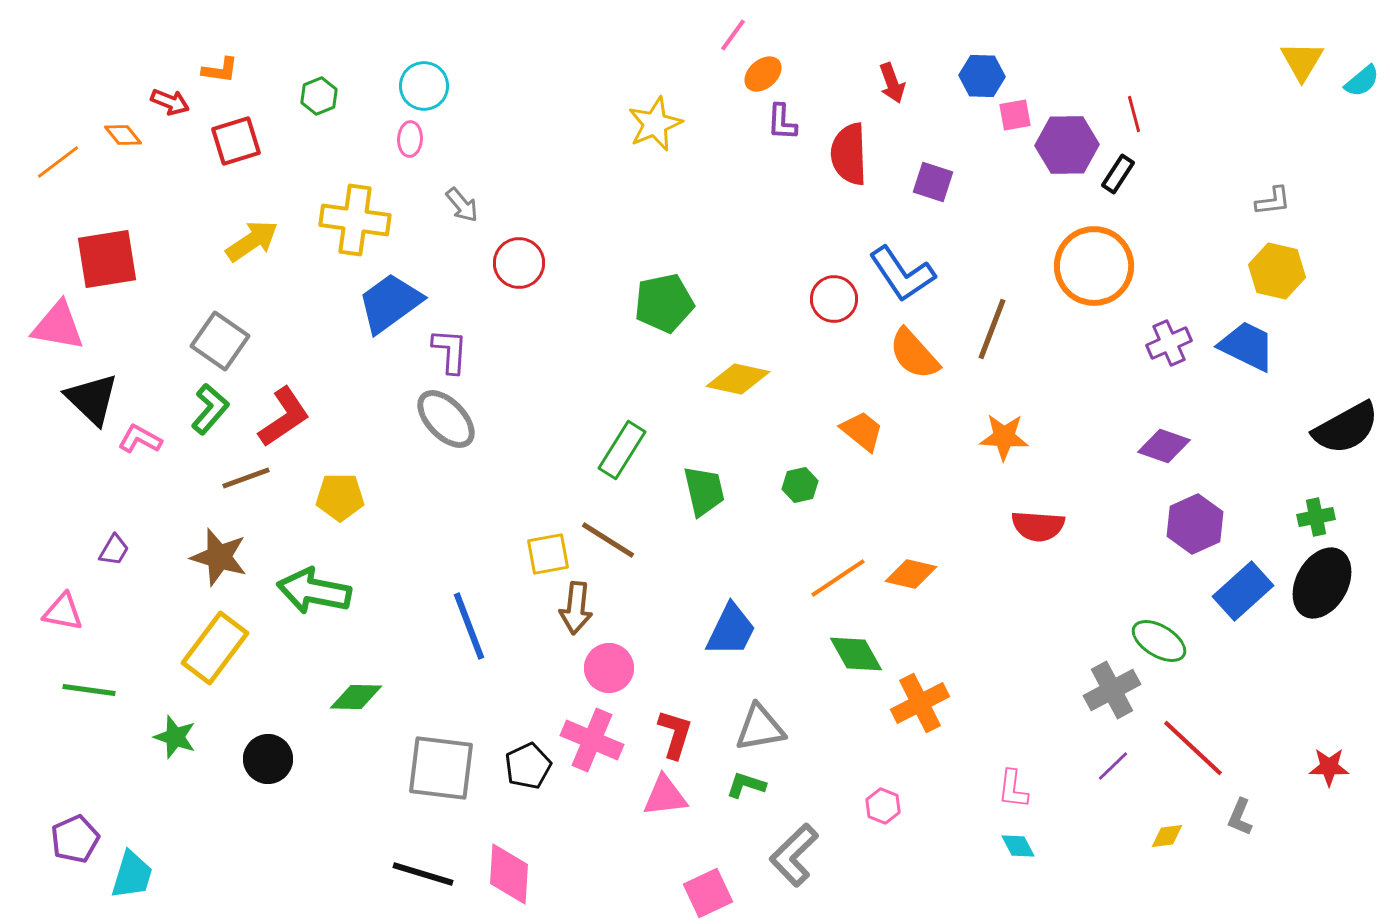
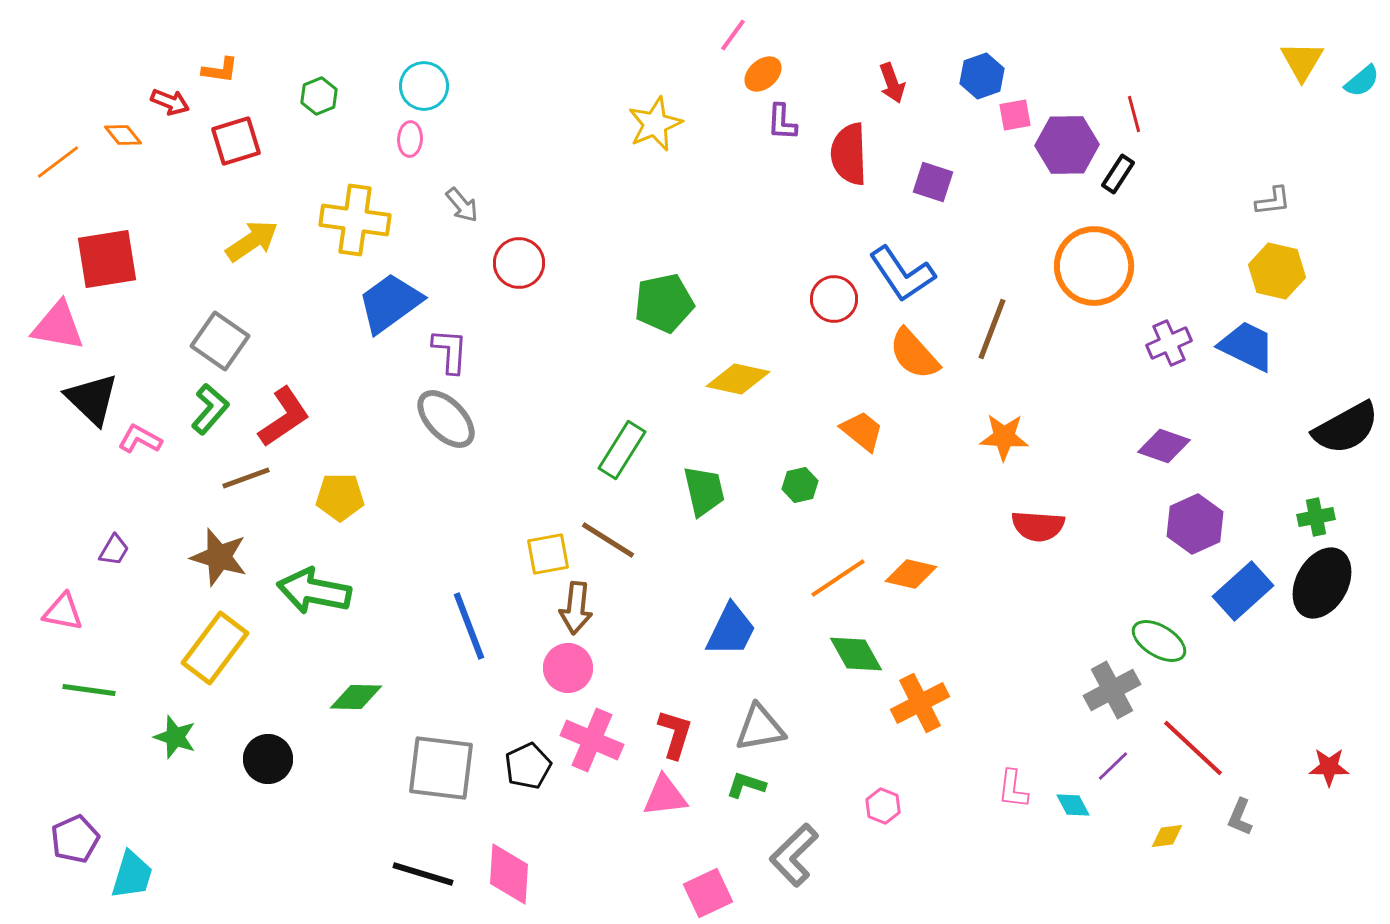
blue hexagon at (982, 76): rotated 21 degrees counterclockwise
pink circle at (609, 668): moved 41 px left
cyan diamond at (1018, 846): moved 55 px right, 41 px up
